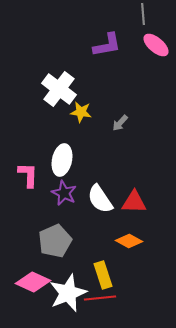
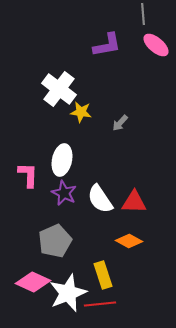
red line: moved 6 px down
